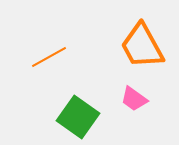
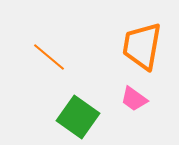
orange trapezoid: rotated 39 degrees clockwise
orange line: rotated 69 degrees clockwise
